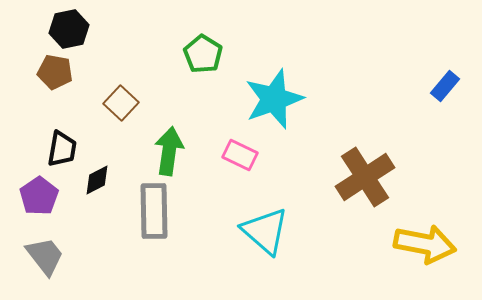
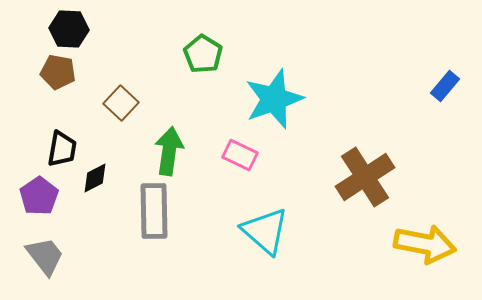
black hexagon: rotated 15 degrees clockwise
brown pentagon: moved 3 px right
black diamond: moved 2 px left, 2 px up
